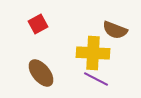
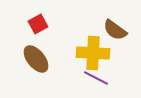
brown semicircle: rotated 15 degrees clockwise
brown ellipse: moved 5 px left, 14 px up
purple line: moved 1 px up
